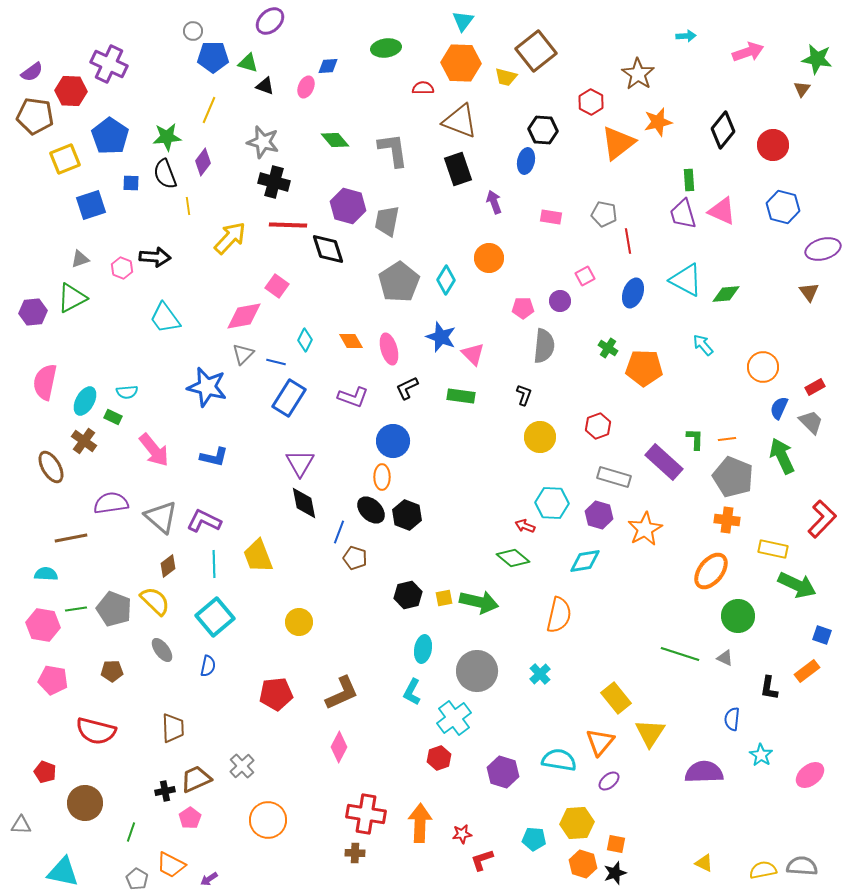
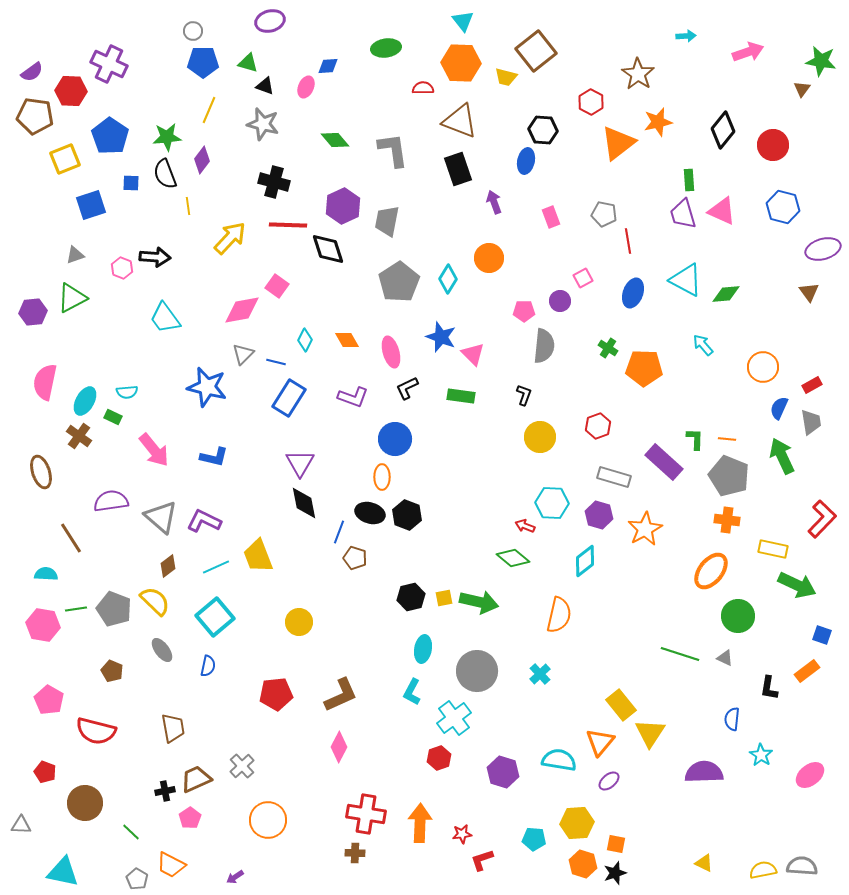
purple ellipse at (270, 21): rotated 28 degrees clockwise
cyan triangle at (463, 21): rotated 15 degrees counterclockwise
blue pentagon at (213, 57): moved 10 px left, 5 px down
green star at (817, 59): moved 4 px right, 2 px down
gray star at (263, 142): moved 18 px up
purple diamond at (203, 162): moved 1 px left, 2 px up
purple hexagon at (348, 206): moved 5 px left; rotated 20 degrees clockwise
pink rectangle at (551, 217): rotated 60 degrees clockwise
gray triangle at (80, 259): moved 5 px left, 4 px up
pink square at (585, 276): moved 2 px left, 2 px down
cyan diamond at (446, 280): moved 2 px right, 1 px up
pink pentagon at (523, 308): moved 1 px right, 3 px down
pink diamond at (244, 316): moved 2 px left, 6 px up
orange diamond at (351, 341): moved 4 px left, 1 px up
pink ellipse at (389, 349): moved 2 px right, 3 px down
red rectangle at (815, 387): moved 3 px left, 2 px up
gray trapezoid at (811, 422): rotated 36 degrees clockwise
orange line at (727, 439): rotated 12 degrees clockwise
brown cross at (84, 441): moved 5 px left, 5 px up
blue circle at (393, 441): moved 2 px right, 2 px up
brown ellipse at (51, 467): moved 10 px left, 5 px down; rotated 12 degrees clockwise
gray pentagon at (733, 477): moved 4 px left, 1 px up
purple semicircle at (111, 503): moved 2 px up
black ellipse at (371, 510): moved 1 px left, 3 px down; rotated 28 degrees counterclockwise
brown line at (71, 538): rotated 68 degrees clockwise
cyan diamond at (585, 561): rotated 28 degrees counterclockwise
cyan line at (214, 564): moved 2 px right, 3 px down; rotated 68 degrees clockwise
black hexagon at (408, 595): moved 3 px right, 2 px down
brown pentagon at (112, 671): rotated 25 degrees clockwise
pink pentagon at (53, 680): moved 4 px left, 20 px down; rotated 20 degrees clockwise
brown L-shape at (342, 693): moved 1 px left, 2 px down
yellow rectangle at (616, 698): moved 5 px right, 7 px down
brown trapezoid at (173, 728): rotated 8 degrees counterclockwise
green line at (131, 832): rotated 66 degrees counterclockwise
purple arrow at (209, 879): moved 26 px right, 2 px up
